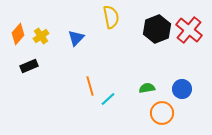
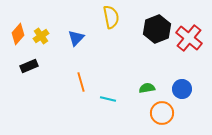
red cross: moved 8 px down
orange line: moved 9 px left, 4 px up
cyan line: rotated 56 degrees clockwise
